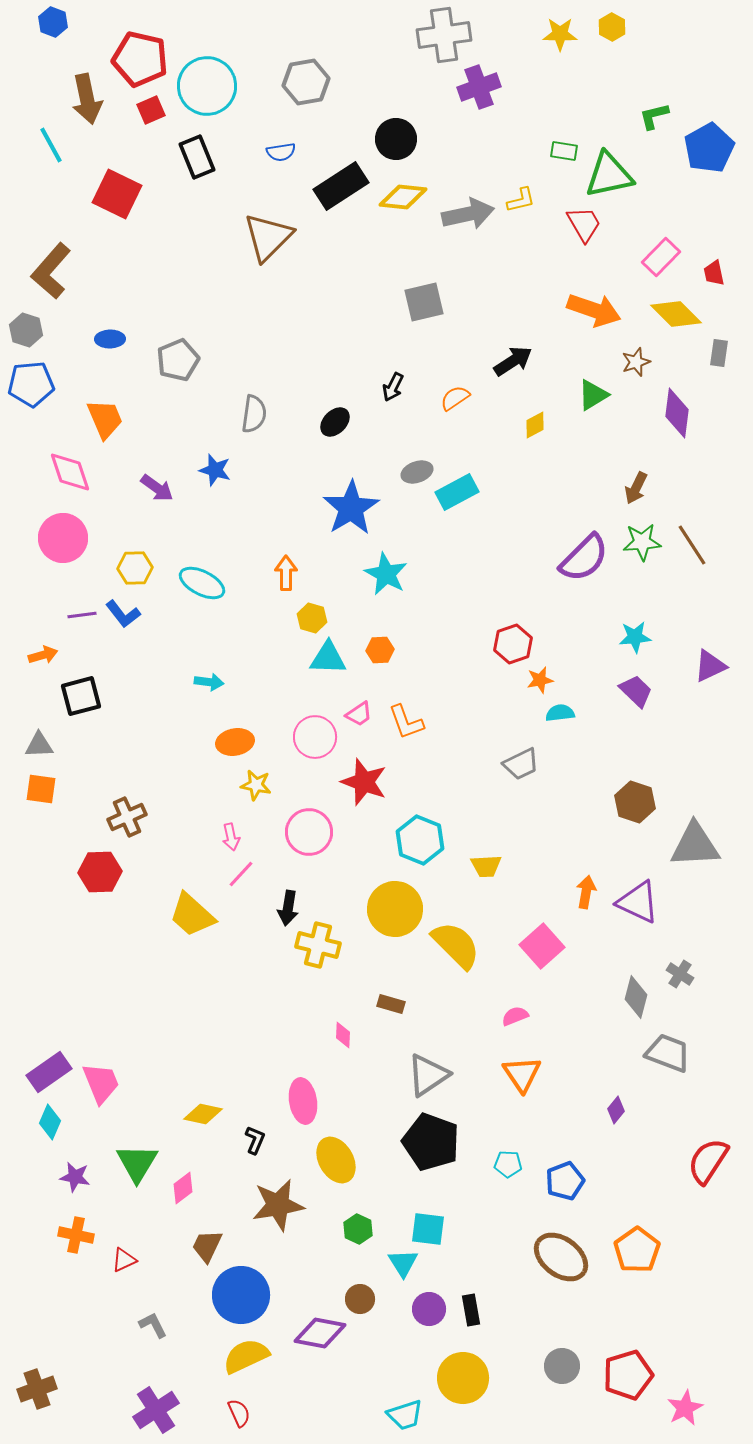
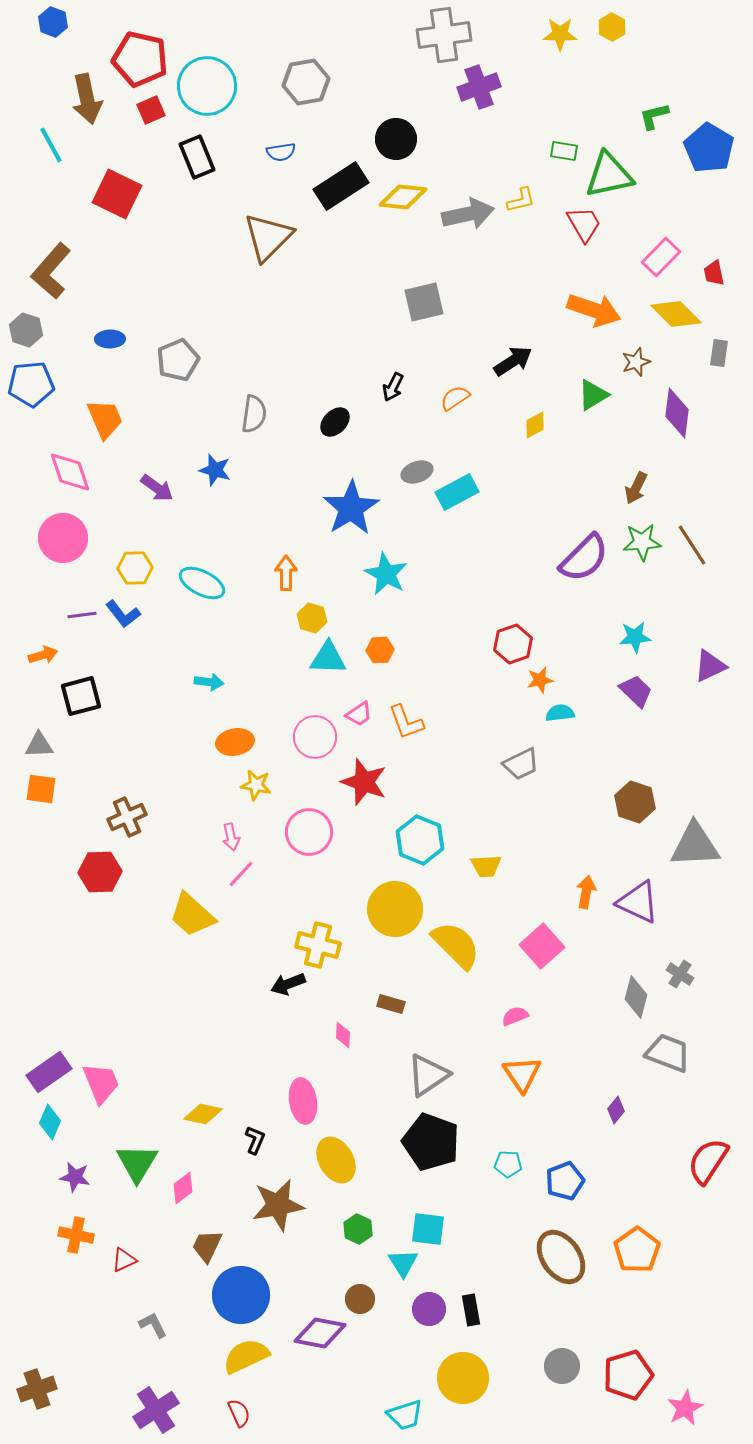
blue pentagon at (709, 148): rotated 12 degrees counterclockwise
black arrow at (288, 908): moved 76 px down; rotated 60 degrees clockwise
brown ellipse at (561, 1257): rotated 18 degrees clockwise
